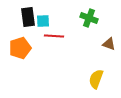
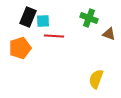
black rectangle: rotated 30 degrees clockwise
brown triangle: moved 10 px up
